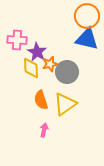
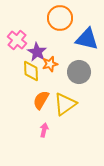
orange circle: moved 27 px left, 2 px down
pink cross: rotated 36 degrees clockwise
yellow diamond: moved 3 px down
gray circle: moved 12 px right
orange semicircle: rotated 48 degrees clockwise
